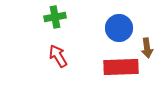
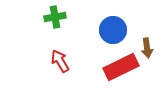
blue circle: moved 6 px left, 2 px down
red arrow: moved 2 px right, 5 px down
red rectangle: rotated 24 degrees counterclockwise
